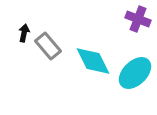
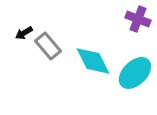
black arrow: rotated 132 degrees counterclockwise
